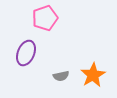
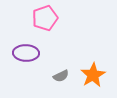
purple ellipse: rotated 70 degrees clockwise
gray semicircle: rotated 14 degrees counterclockwise
